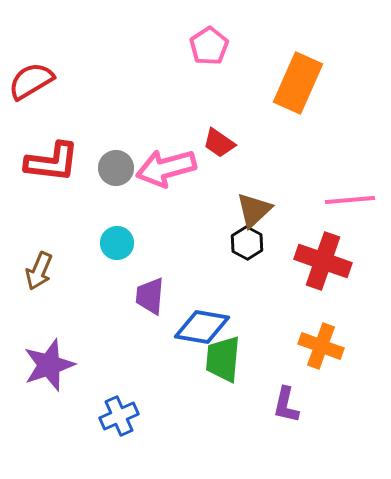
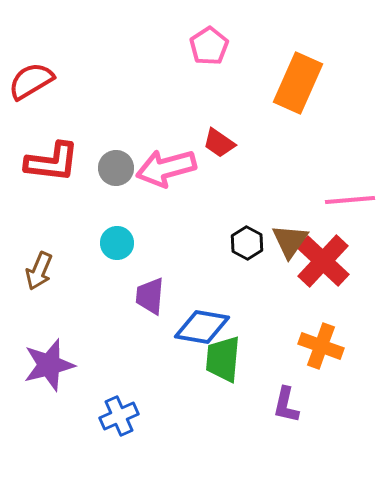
brown triangle: moved 36 px right, 31 px down; rotated 12 degrees counterclockwise
red cross: rotated 24 degrees clockwise
purple star: rotated 4 degrees clockwise
